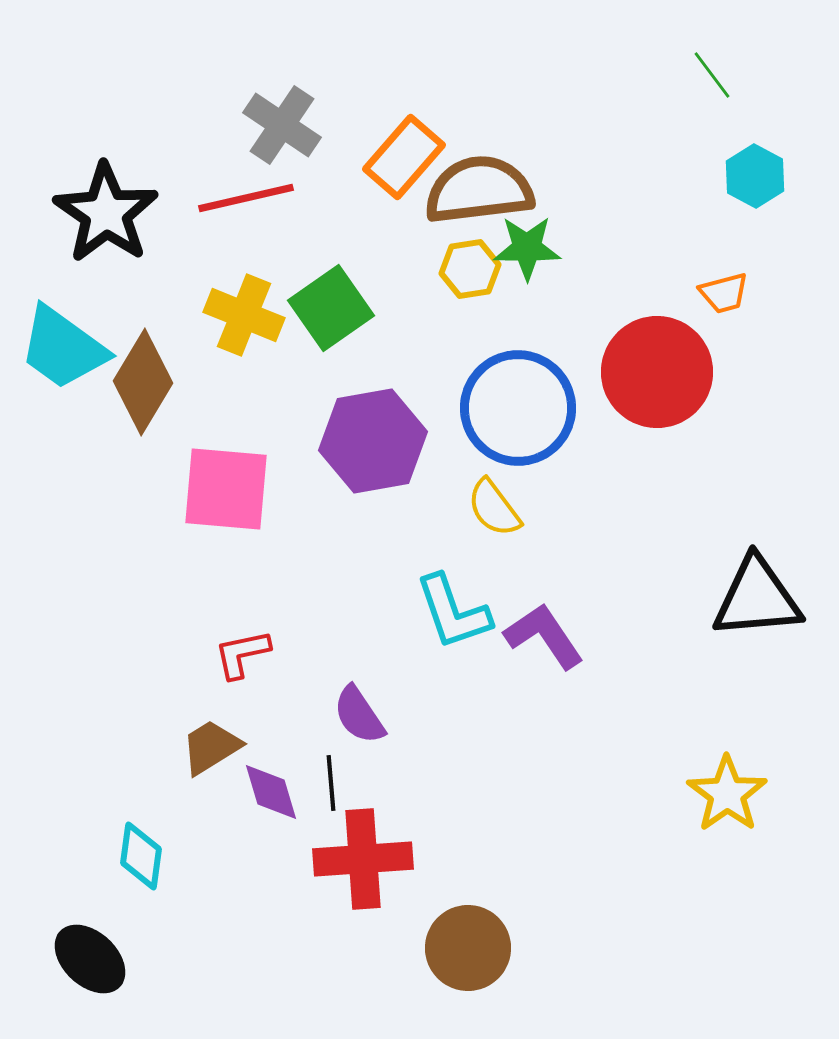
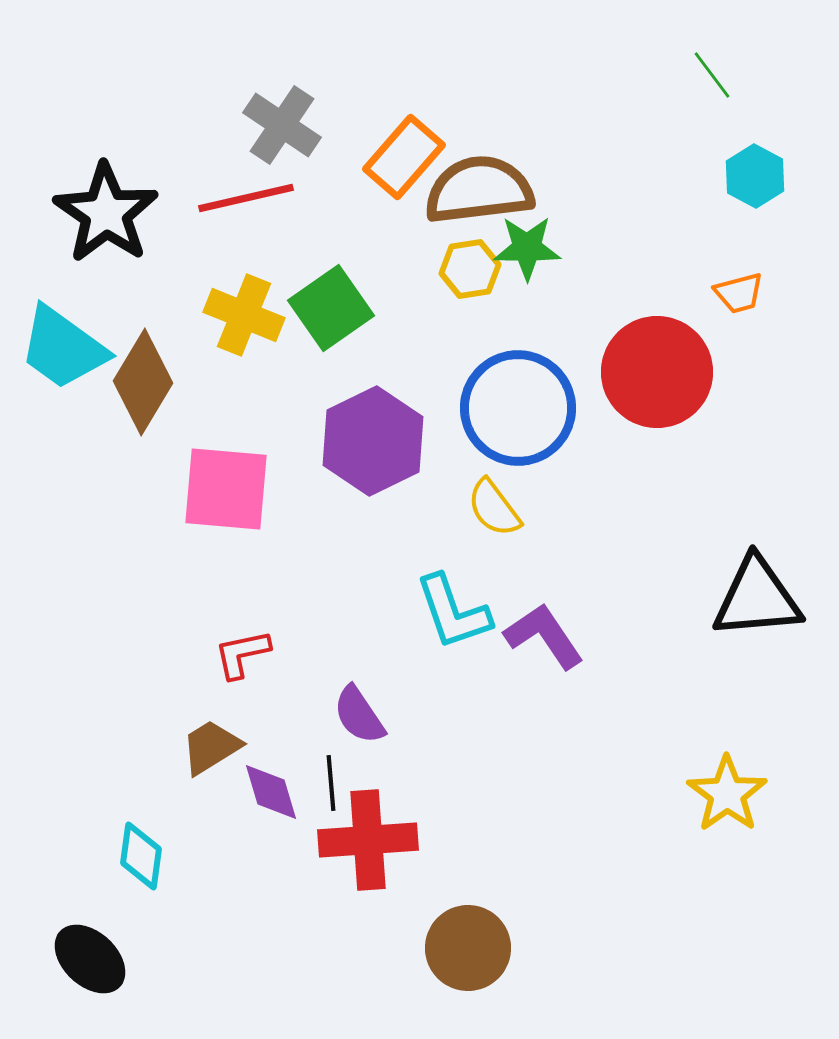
orange trapezoid: moved 15 px right
purple hexagon: rotated 16 degrees counterclockwise
red cross: moved 5 px right, 19 px up
